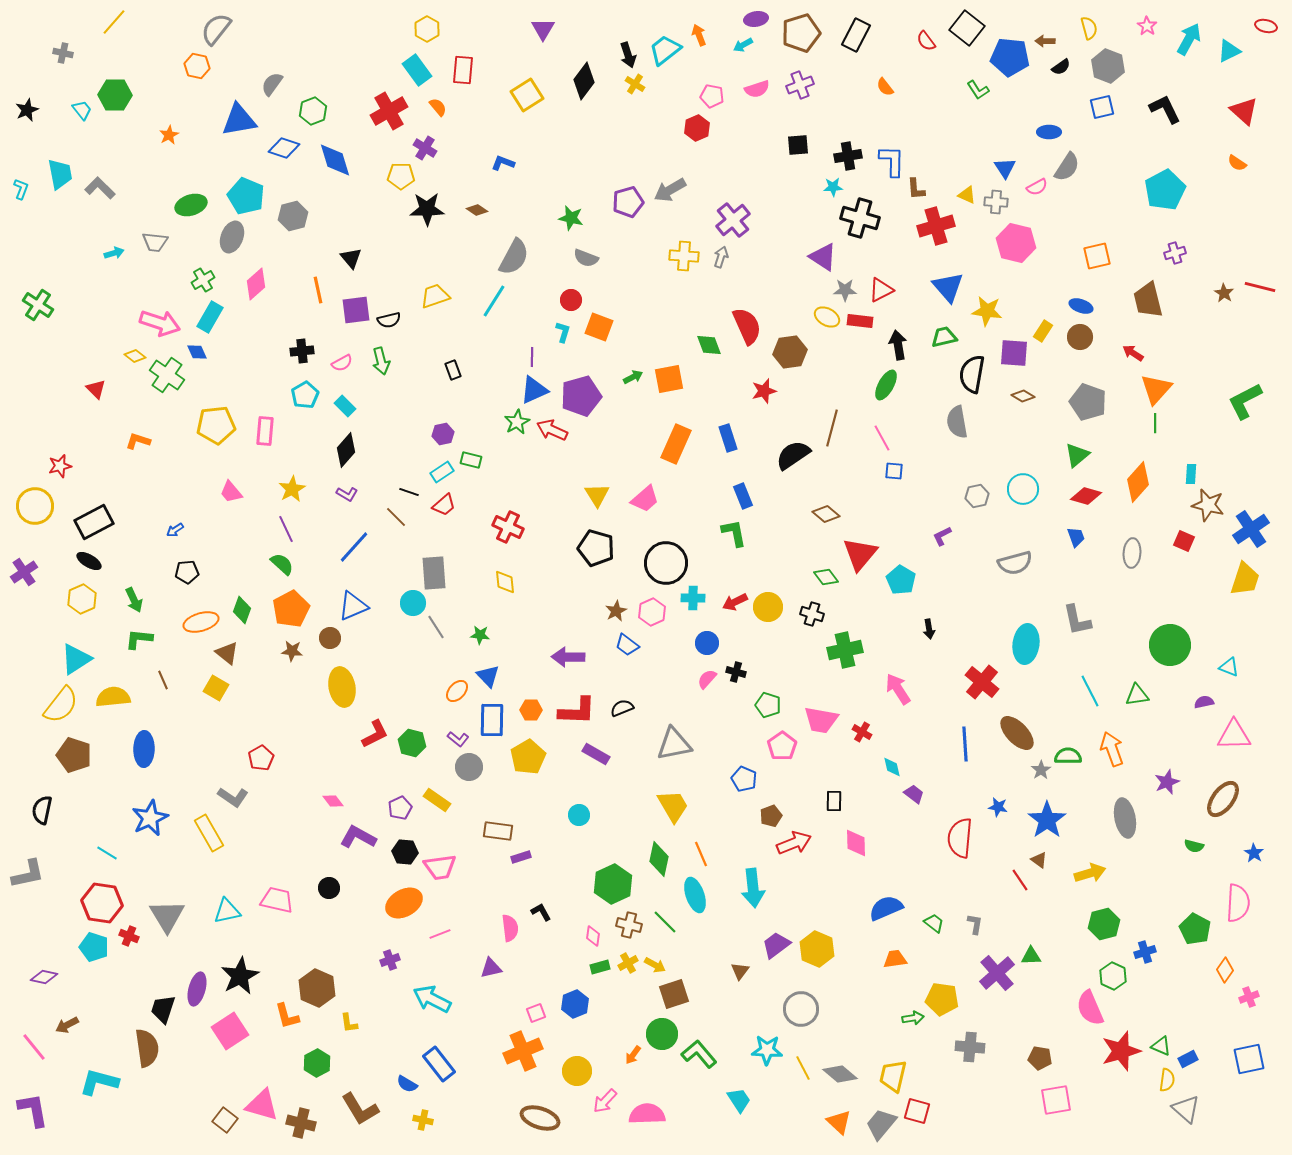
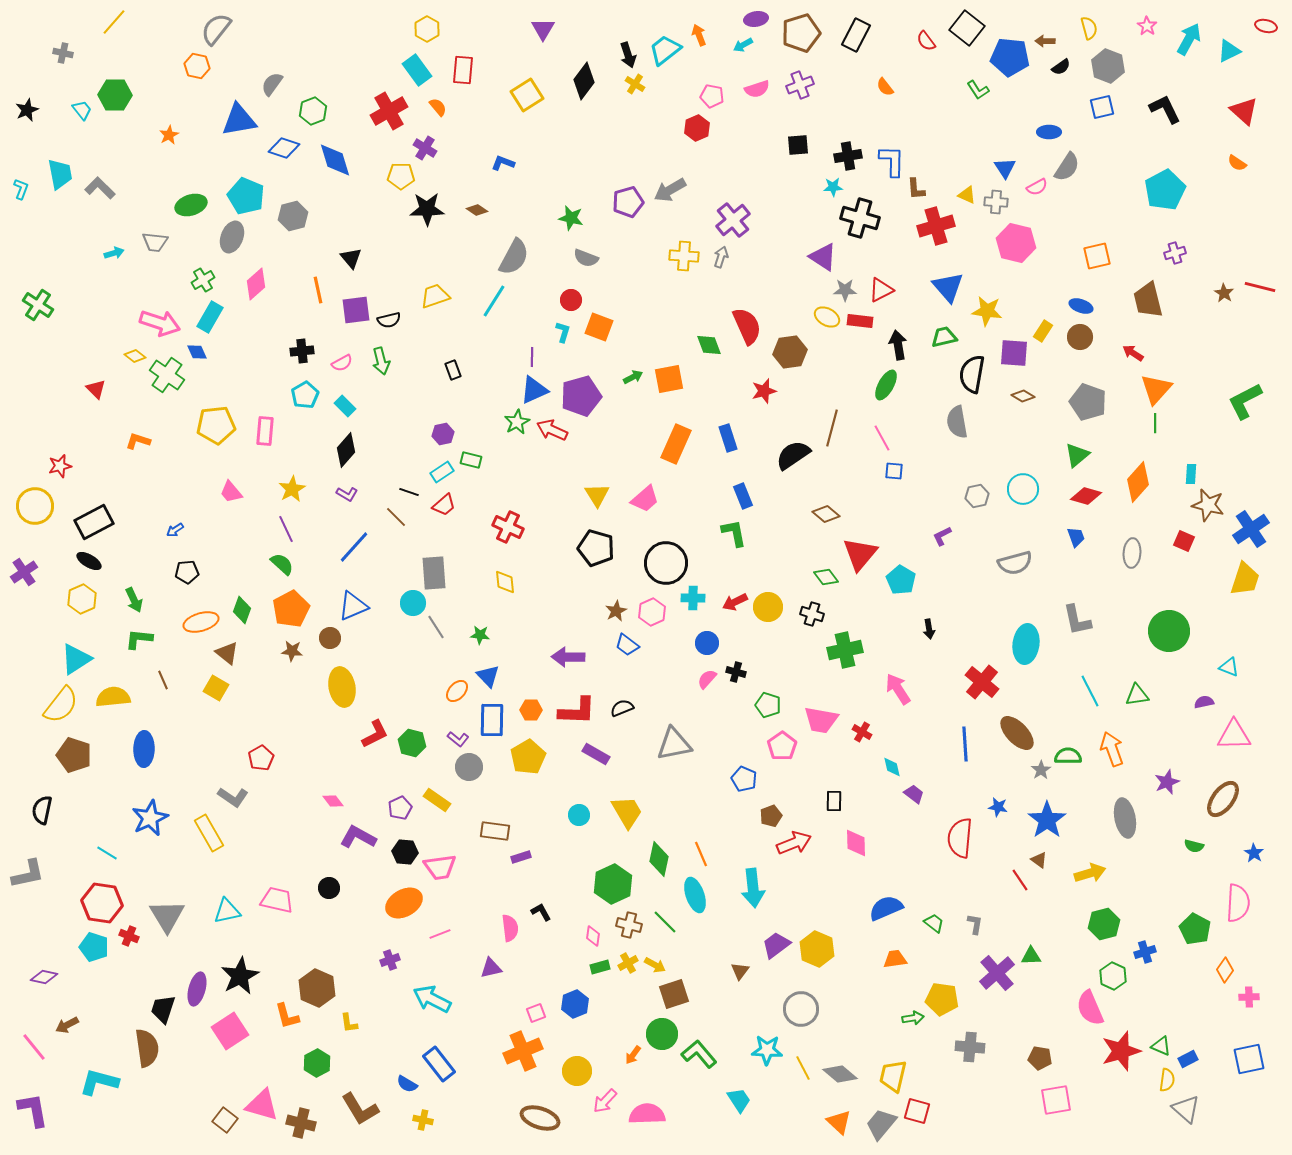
green circle at (1170, 645): moved 1 px left, 14 px up
yellow trapezoid at (673, 806): moved 46 px left, 6 px down
brown rectangle at (498, 831): moved 3 px left
pink cross at (1249, 997): rotated 18 degrees clockwise
